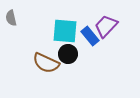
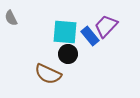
gray semicircle: rotated 14 degrees counterclockwise
cyan square: moved 1 px down
brown semicircle: moved 2 px right, 11 px down
